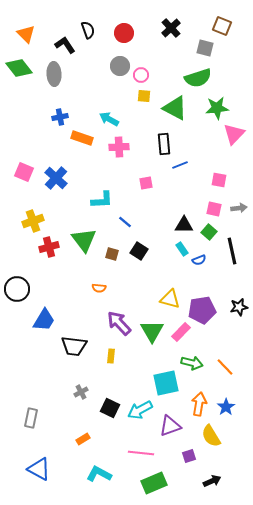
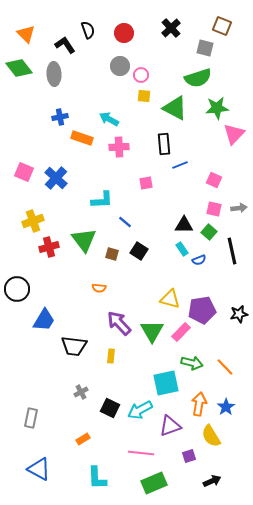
pink square at (219, 180): moved 5 px left; rotated 14 degrees clockwise
black star at (239, 307): moved 7 px down
cyan L-shape at (99, 474): moved 2 px left, 4 px down; rotated 120 degrees counterclockwise
